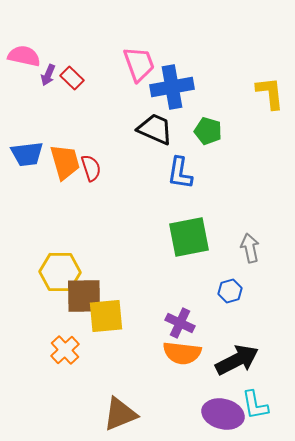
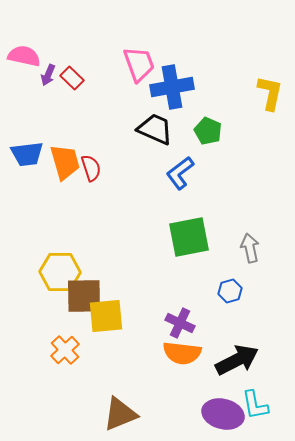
yellow L-shape: rotated 18 degrees clockwise
green pentagon: rotated 8 degrees clockwise
blue L-shape: rotated 44 degrees clockwise
